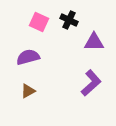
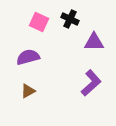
black cross: moved 1 px right, 1 px up
